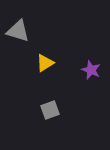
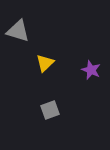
yellow triangle: rotated 12 degrees counterclockwise
